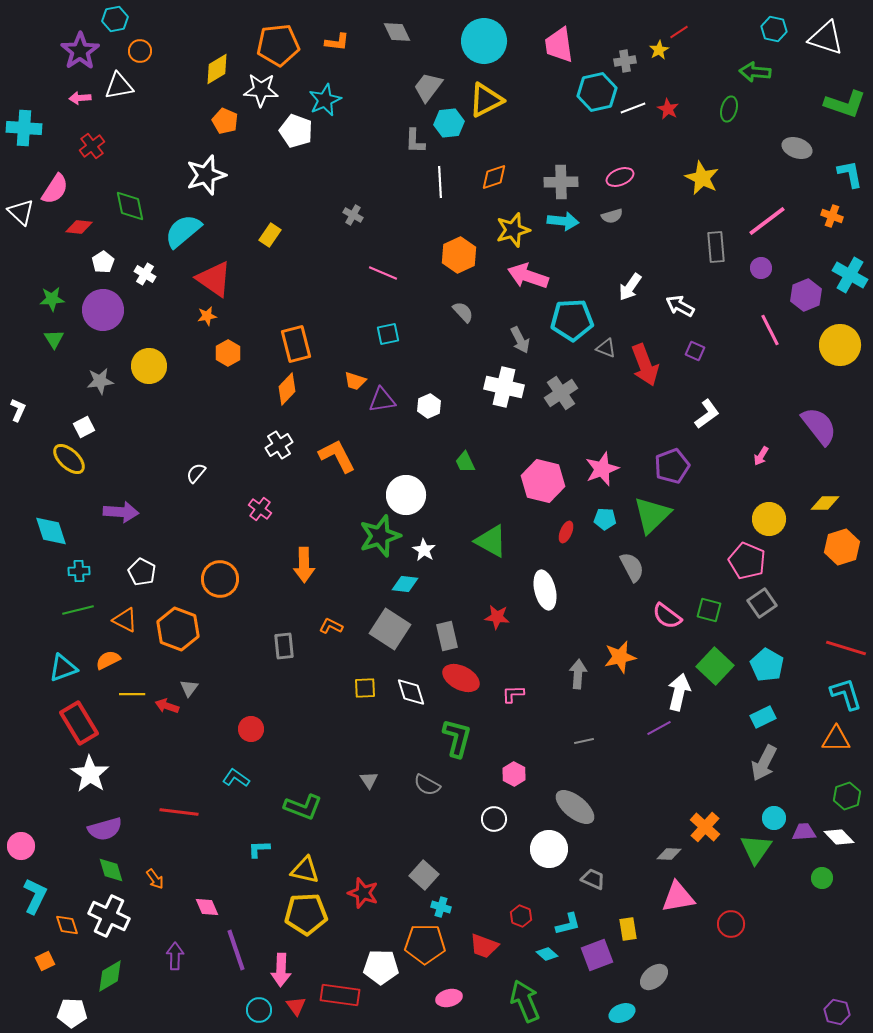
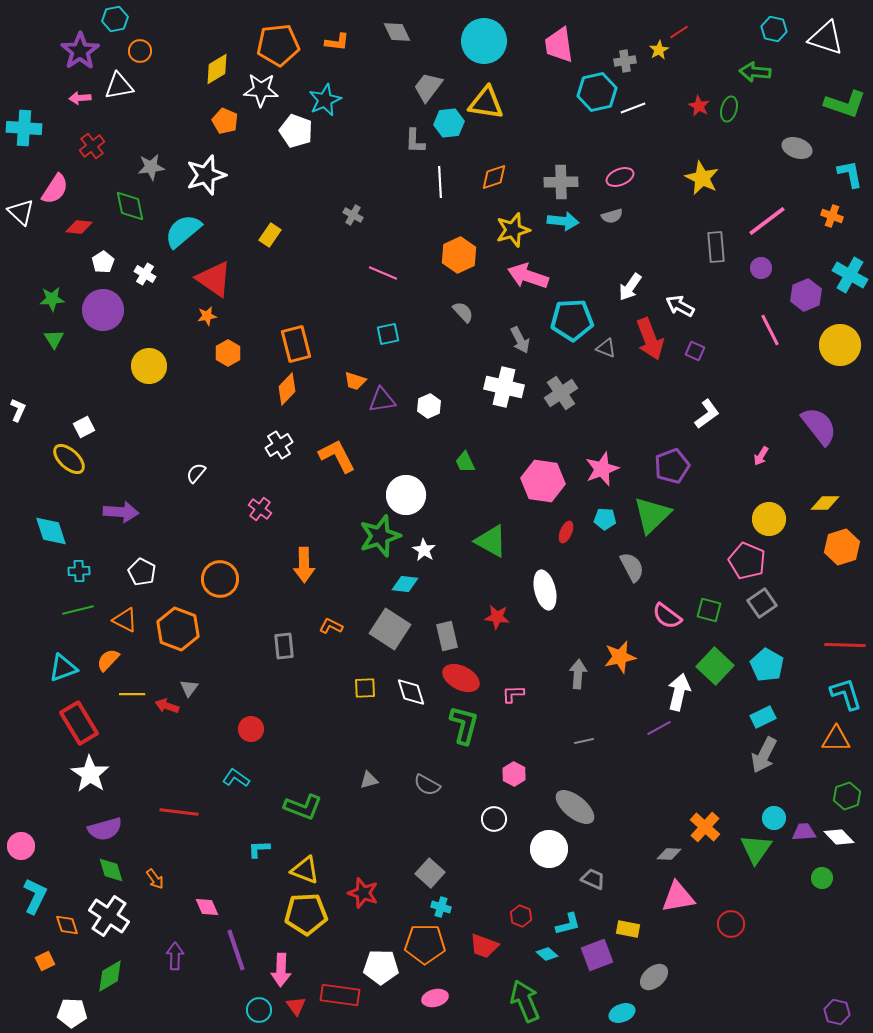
yellow triangle at (486, 100): moved 3 px down; rotated 36 degrees clockwise
red star at (668, 109): moved 31 px right, 3 px up
red arrow at (645, 365): moved 5 px right, 26 px up
gray star at (100, 381): moved 51 px right, 214 px up
pink hexagon at (543, 481): rotated 6 degrees counterclockwise
red line at (846, 648): moved 1 px left, 3 px up; rotated 15 degrees counterclockwise
orange semicircle at (108, 660): rotated 20 degrees counterclockwise
green L-shape at (457, 738): moved 7 px right, 13 px up
gray arrow at (764, 763): moved 8 px up
gray triangle at (369, 780): rotated 48 degrees clockwise
yellow triangle at (305, 870): rotated 8 degrees clockwise
gray square at (424, 875): moved 6 px right, 2 px up
white cross at (109, 916): rotated 9 degrees clockwise
yellow rectangle at (628, 929): rotated 70 degrees counterclockwise
pink ellipse at (449, 998): moved 14 px left
